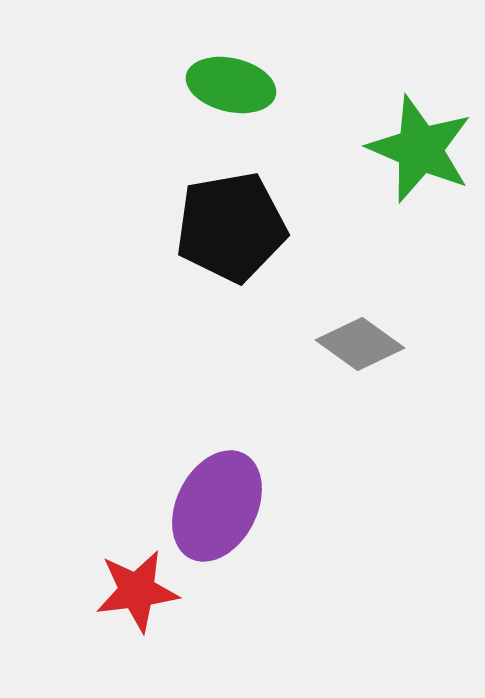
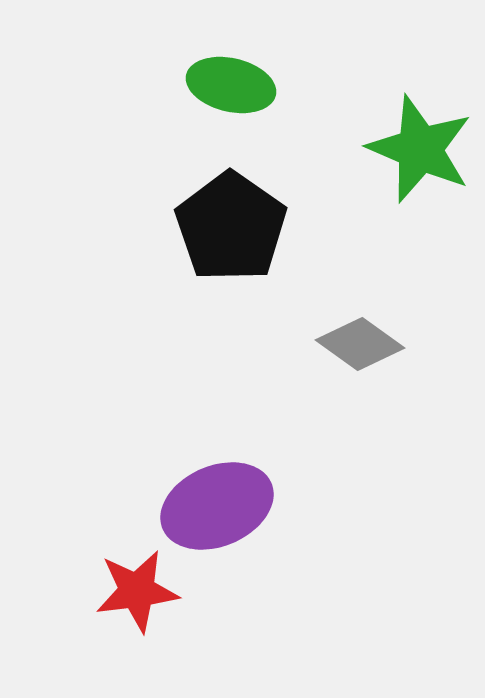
black pentagon: rotated 27 degrees counterclockwise
purple ellipse: rotated 40 degrees clockwise
